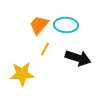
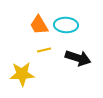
orange trapezoid: rotated 70 degrees counterclockwise
yellow line: moved 1 px left, 1 px down; rotated 48 degrees clockwise
